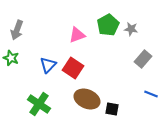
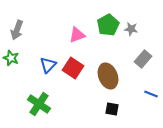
brown ellipse: moved 21 px right, 23 px up; rotated 45 degrees clockwise
